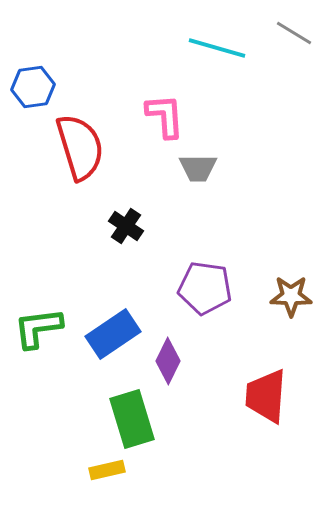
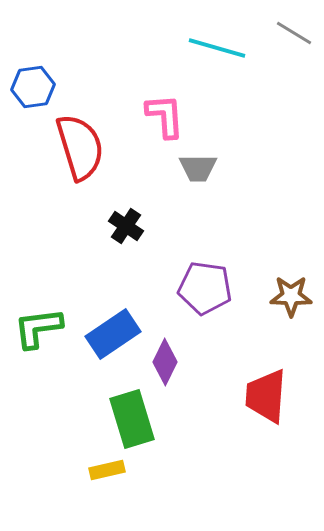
purple diamond: moved 3 px left, 1 px down
